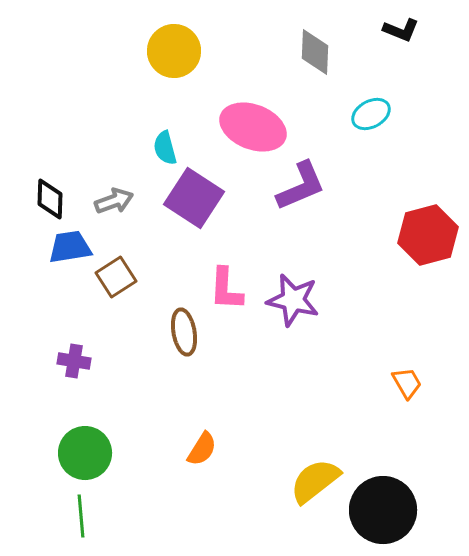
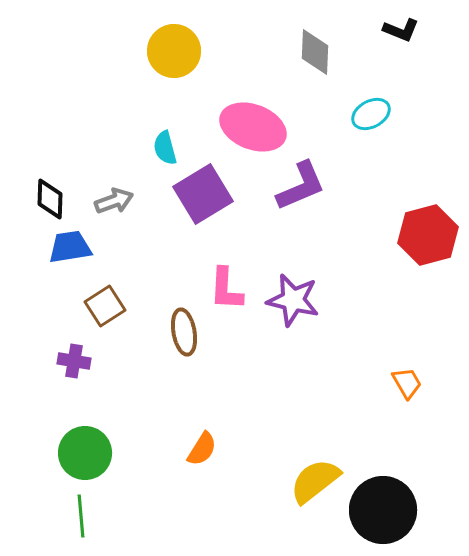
purple square: moved 9 px right, 4 px up; rotated 26 degrees clockwise
brown square: moved 11 px left, 29 px down
